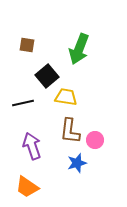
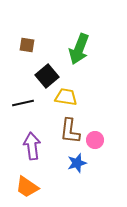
purple arrow: rotated 12 degrees clockwise
